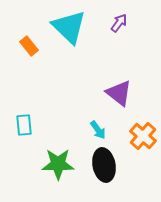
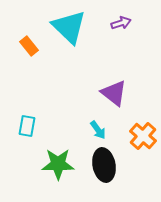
purple arrow: moved 2 px right; rotated 36 degrees clockwise
purple triangle: moved 5 px left
cyan rectangle: moved 3 px right, 1 px down; rotated 15 degrees clockwise
